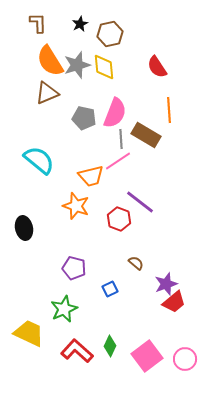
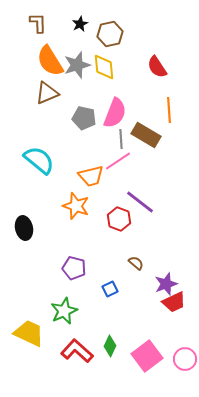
red trapezoid: rotated 15 degrees clockwise
green star: moved 2 px down
